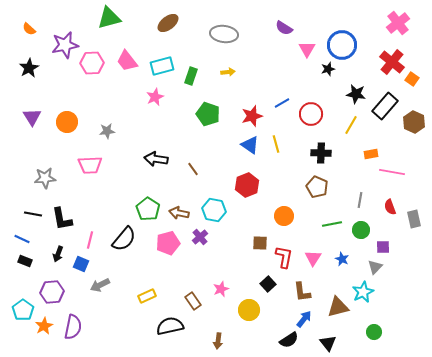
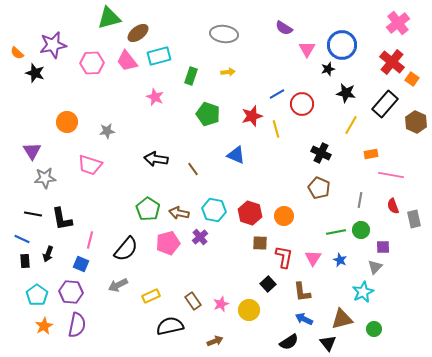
brown ellipse at (168, 23): moved 30 px left, 10 px down
orange semicircle at (29, 29): moved 12 px left, 24 px down
purple star at (65, 45): moved 12 px left
cyan rectangle at (162, 66): moved 3 px left, 10 px up
black star at (29, 68): moved 6 px right, 5 px down; rotated 24 degrees counterclockwise
black star at (356, 94): moved 10 px left, 1 px up
pink star at (155, 97): rotated 24 degrees counterclockwise
blue line at (282, 103): moved 5 px left, 9 px up
black rectangle at (385, 106): moved 2 px up
red circle at (311, 114): moved 9 px left, 10 px up
purple triangle at (32, 117): moved 34 px down
brown hexagon at (414, 122): moved 2 px right
yellow line at (276, 144): moved 15 px up
blue triangle at (250, 145): moved 14 px left, 10 px down; rotated 12 degrees counterclockwise
black cross at (321, 153): rotated 24 degrees clockwise
pink trapezoid at (90, 165): rotated 20 degrees clockwise
pink line at (392, 172): moved 1 px left, 3 px down
red hexagon at (247, 185): moved 3 px right, 28 px down; rotated 20 degrees counterclockwise
brown pentagon at (317, 187): moved 2 px right, 1 px down
red semicircle at (390, 207): moved 3 px right, 1 px up
green line at (332, 224): moved 4 px right, 8 px down
black semicircle at (124, 239): moved 2 px right, 10 px down
black arrow at (58, 254): moved 10 px left
blue star at (342, 259): moved 2 px left, 1 px down
black rectangle at (25, 261): rotated 64 degrees clockwise
gray arrow at (100, 285): moved 18 px right
pink star at (221, 289): moved 15 px down
purple hexagon at (52, 292): moved 19 px right; rotated 10 degrees clockwise
yellow rectangle at (147, 296): moved 4 px right
brown triangle at (338, 307): moved 4 px right, 12 px down
cyan pentagon at (23, 310): moved 14 px right, 15 px up
blue arrow at (304, 319): rotated 102 degrees counterclockwise
purple semicircle at (73, 327): moved 4 px right, 2 px up
green circle at (374, 332): moved 3 px up
black semicircle at (289, 340): moved 2 px down
brown arrow at (218, 341): moved 3 px left; rotated 119 degrees counterclockwise
